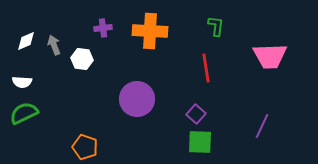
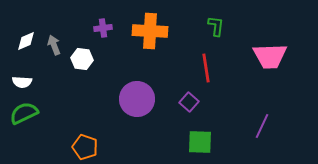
purple square: moved 7 px left, 12 px up
